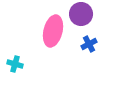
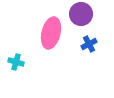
pink ellipse: moved 2 px left, 2 px down
cyan cross: moved 1 px right, 2 px up
